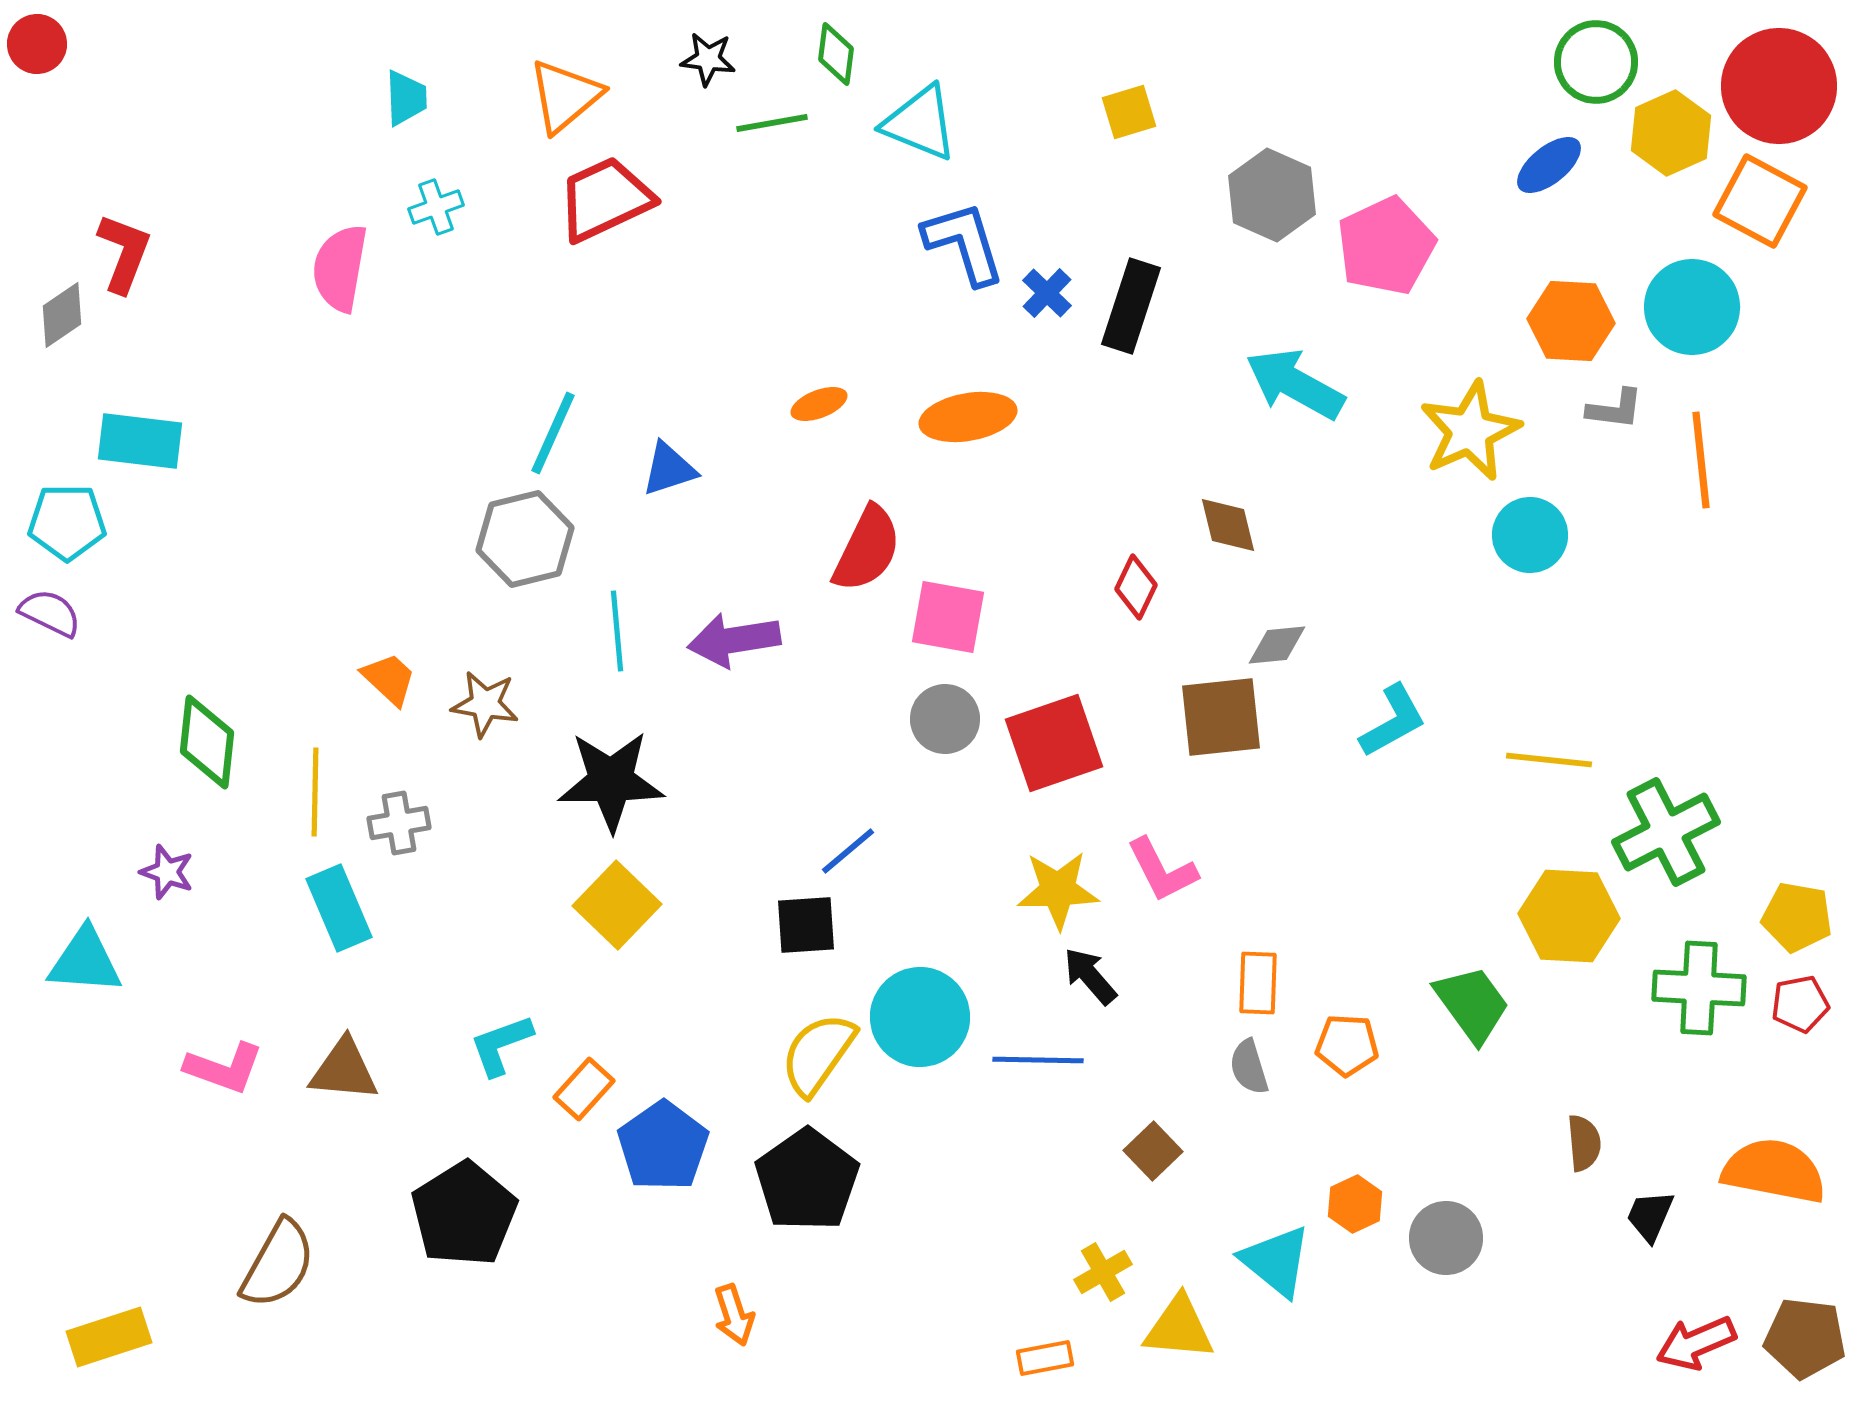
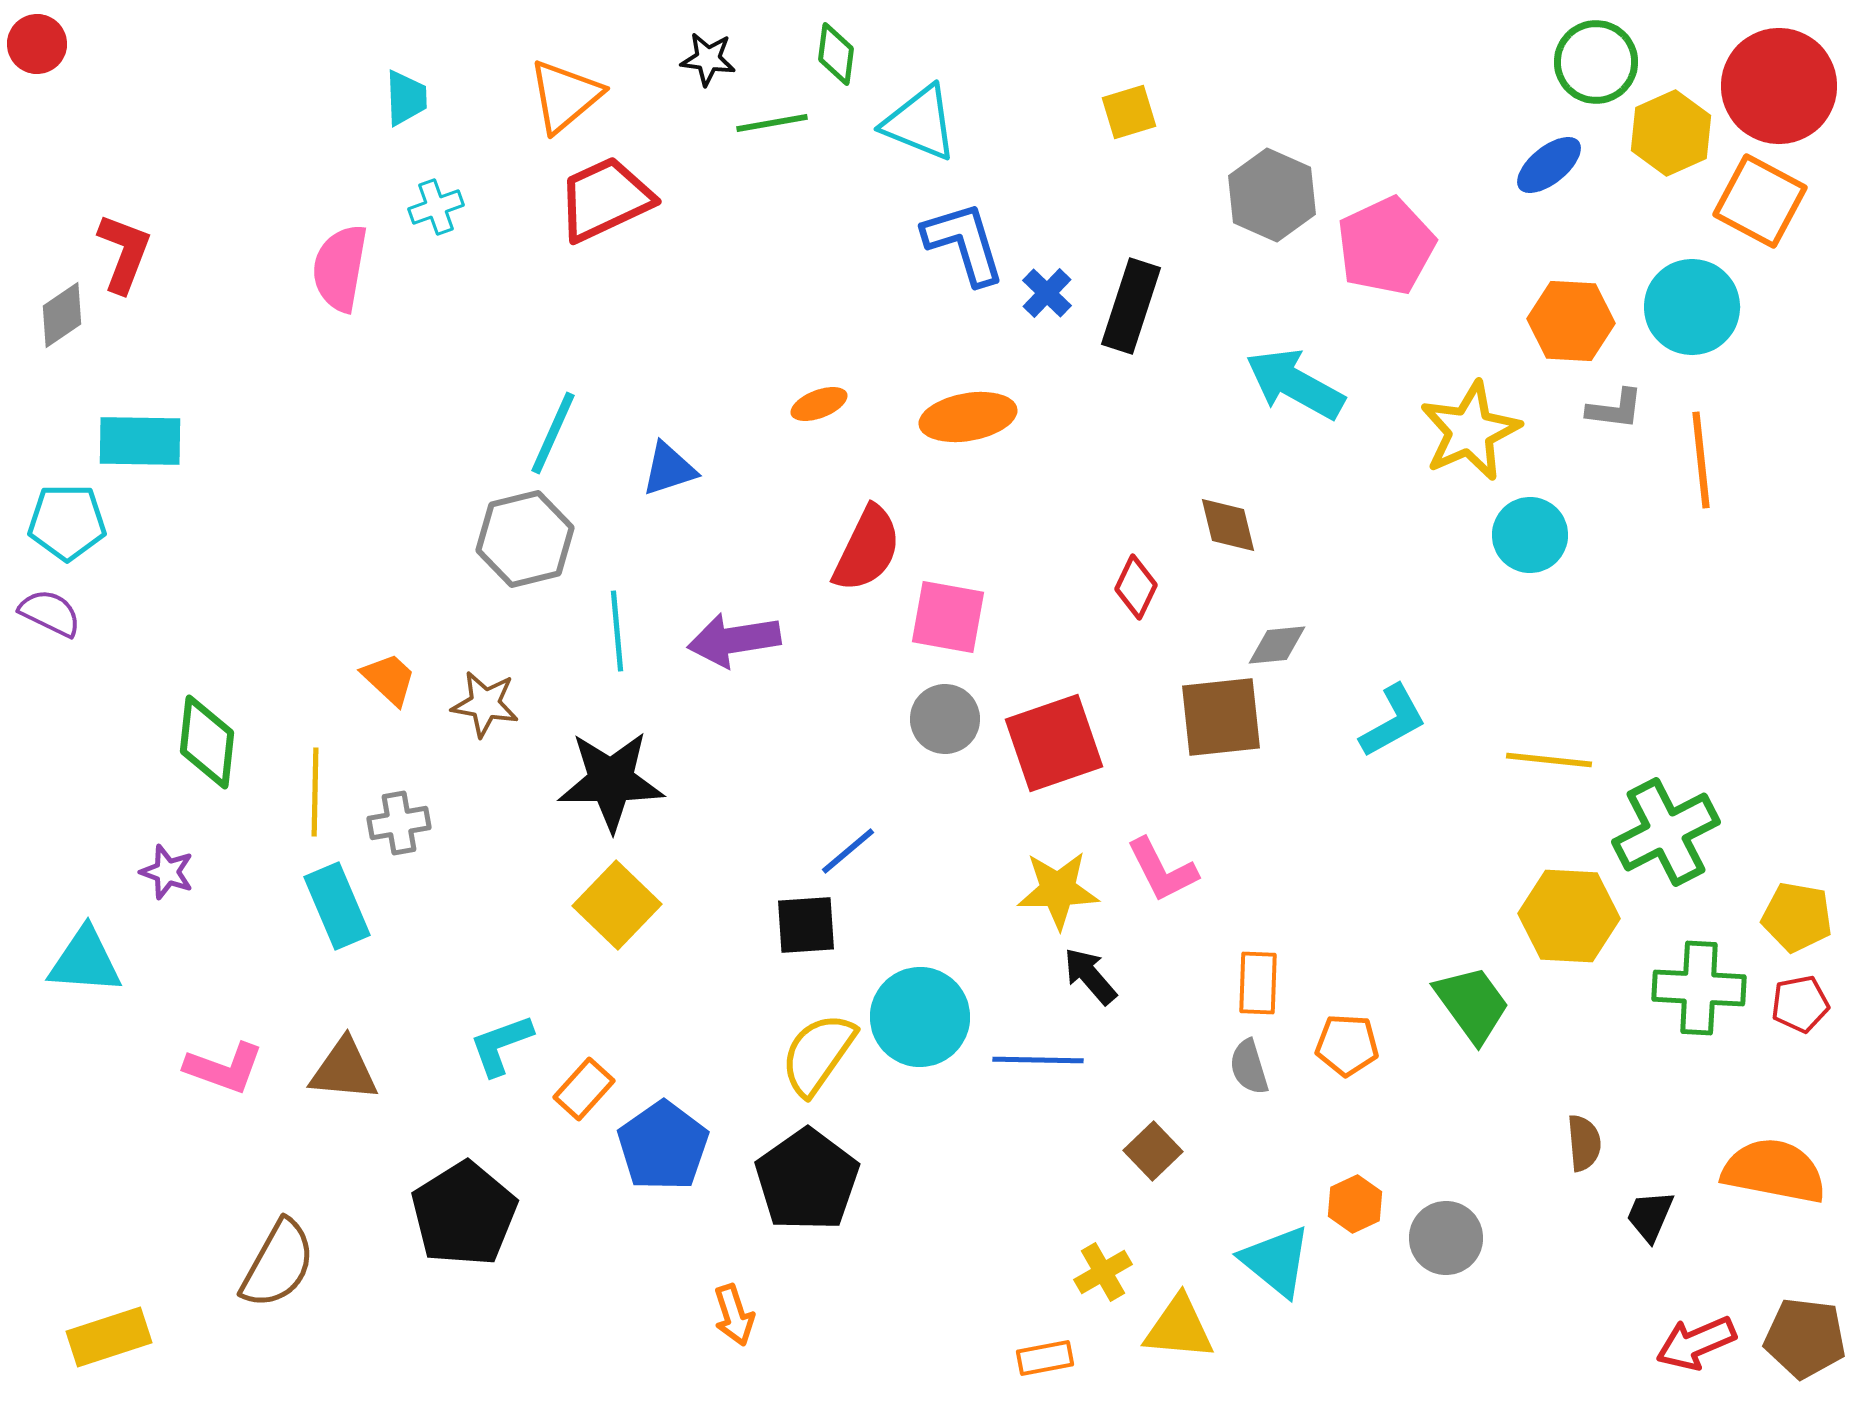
cyan rectangle at (140, 441): rotated 6 degrees counterclockwise
cyan rectangle at (339, 908): moved 2 px left, 2 px up
